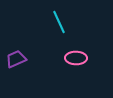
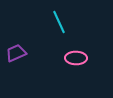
purple trapezoid: moved 6 px up
